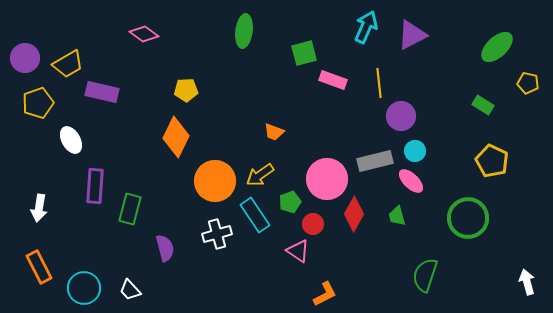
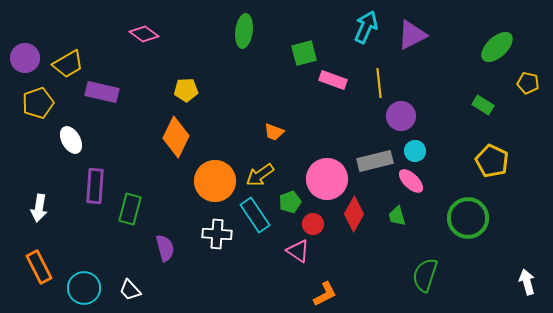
white cross at (217, 234): rotated 20 degrees clockwise
